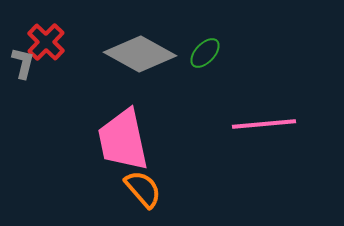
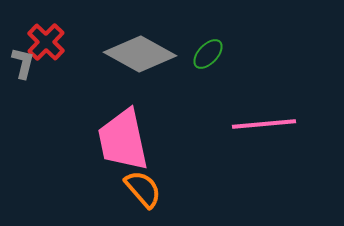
green ellipse: moved 3 px right, 1 px down
